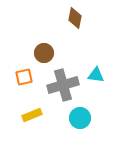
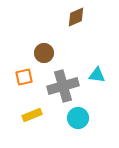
brown diamond: moved 1 px right, 1 px up; rotated 55 degrees clockwise
cyan triangle: moved 1 px right
gray cross: moved 1 px down
cyan circle: moved 2 px left
